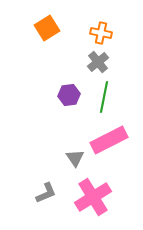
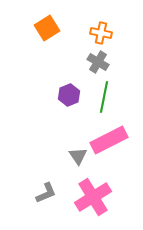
gray cross: rotated 20 degrees counterclockwise
purple hexagon: rotated 15 degrees counterclockwise
gray triangle: moved 3 px right, 2 px up
